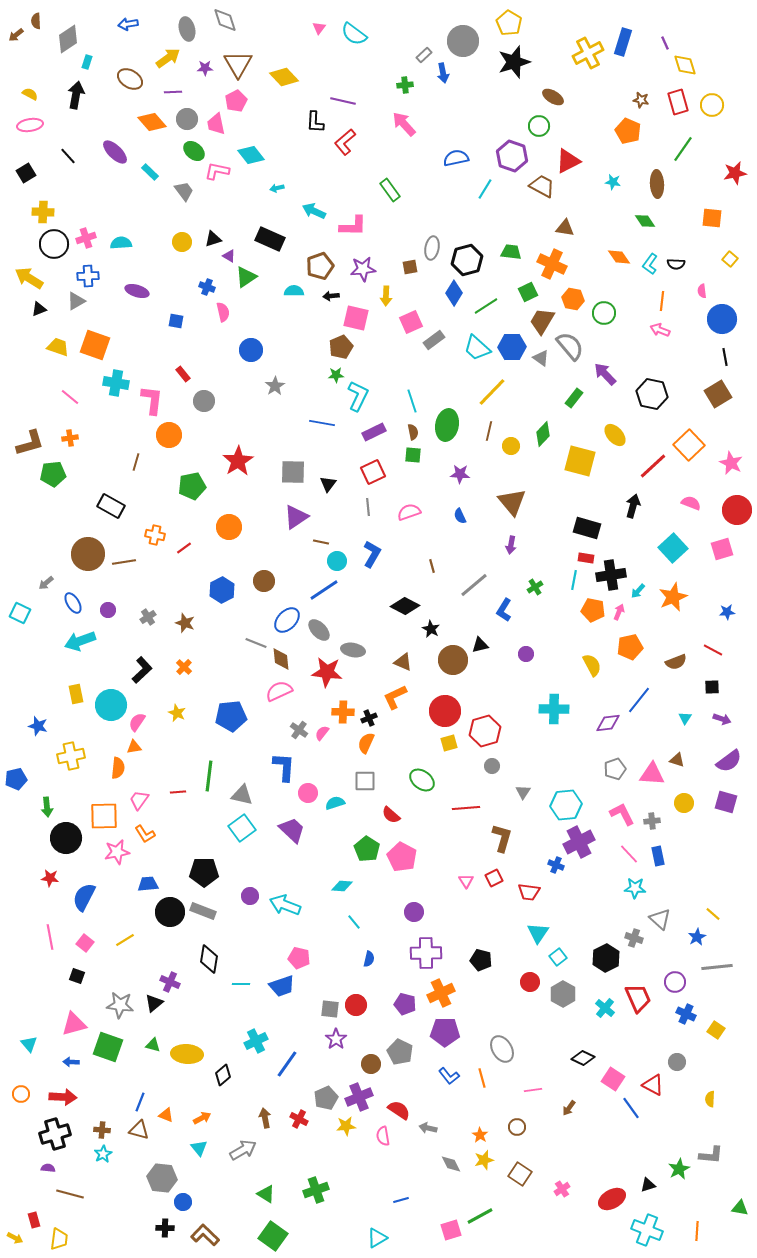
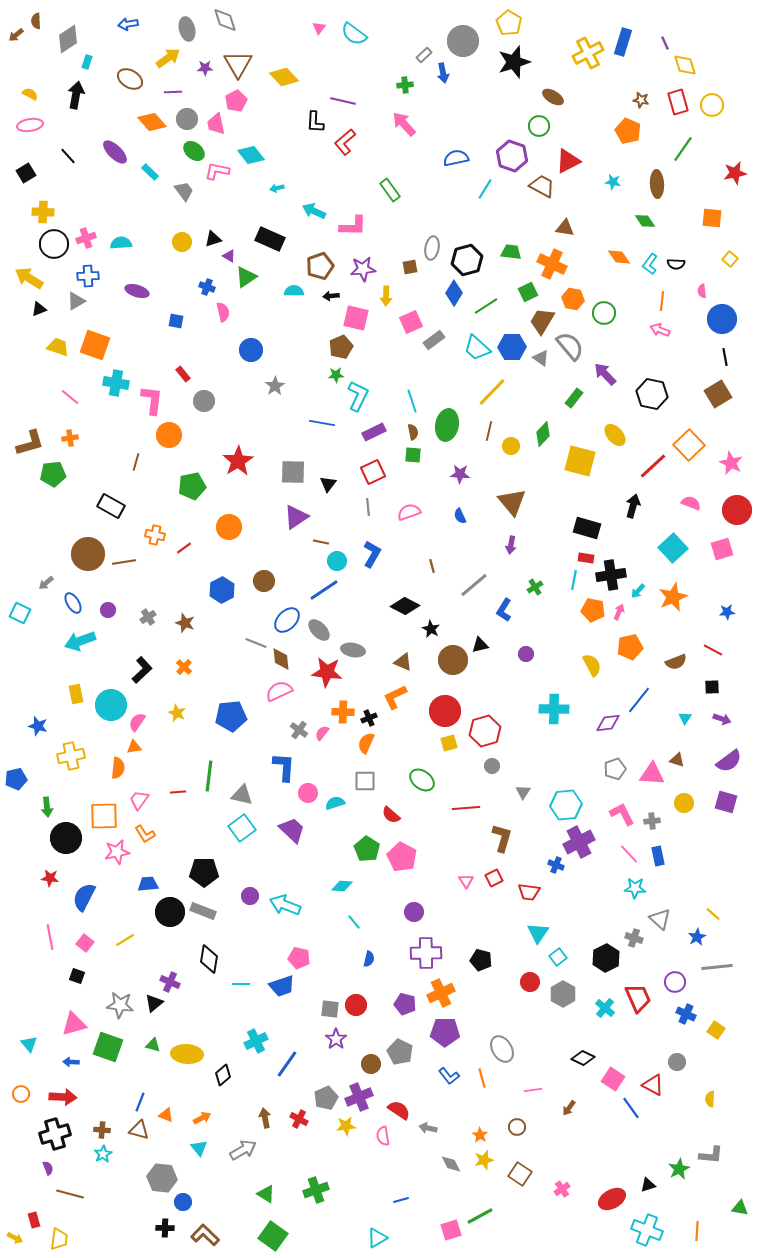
purple semicircle at (48, 1168): rotated 64 degrees clockwise
